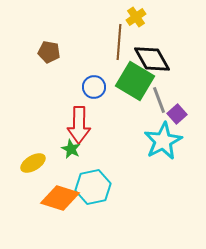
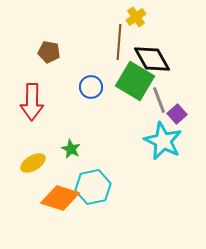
blue circle: moved 3 px left
red arrow: moved 47 px left, 23 px up
cyan star: rotated 18 degrees counterclockwise
